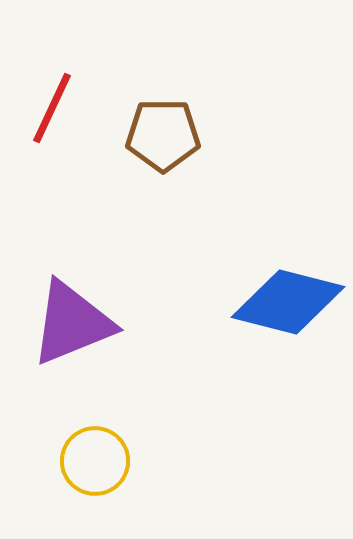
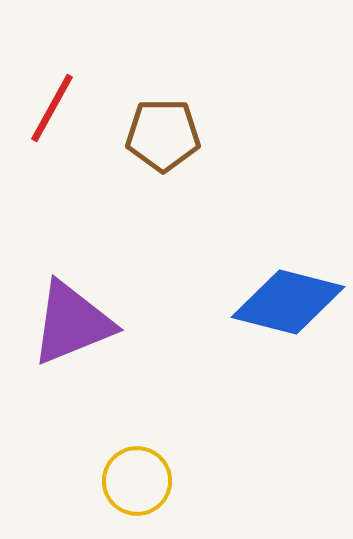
red line: rotated 4 degrees clockwise
yellow circle: moved 42 px right, 20 px down
